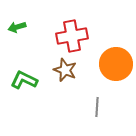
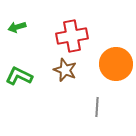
green L-shape: moved 5 px left, 4 px up
